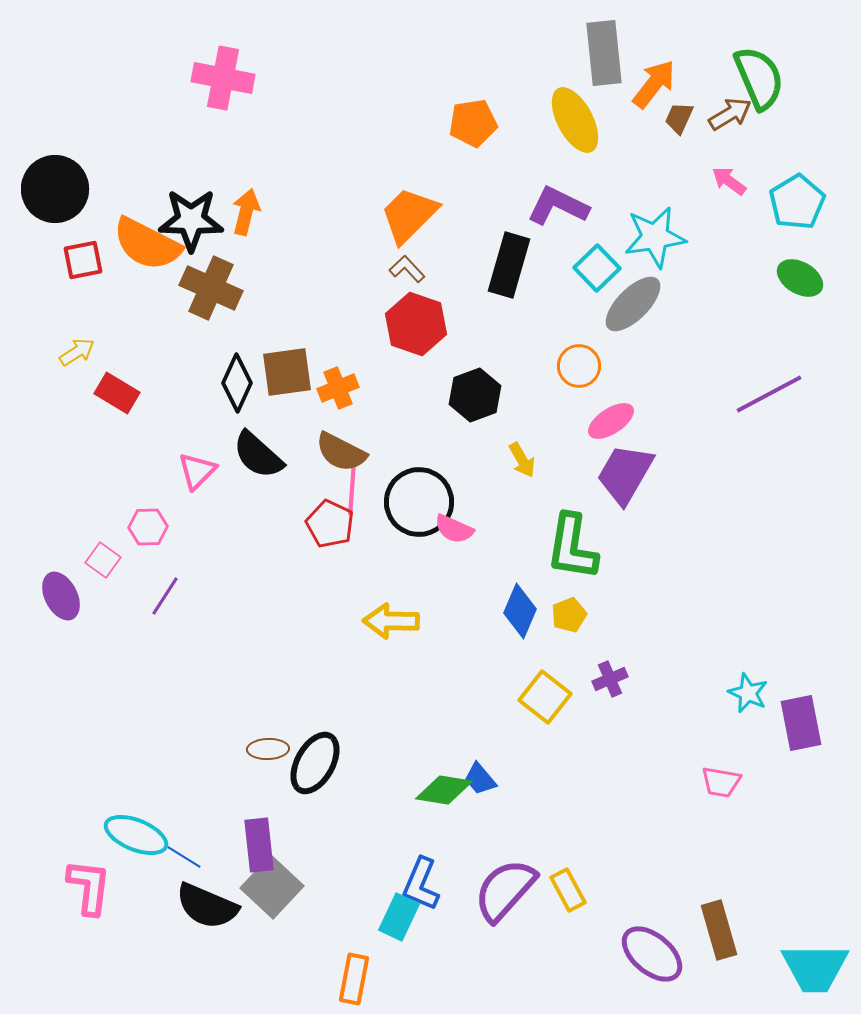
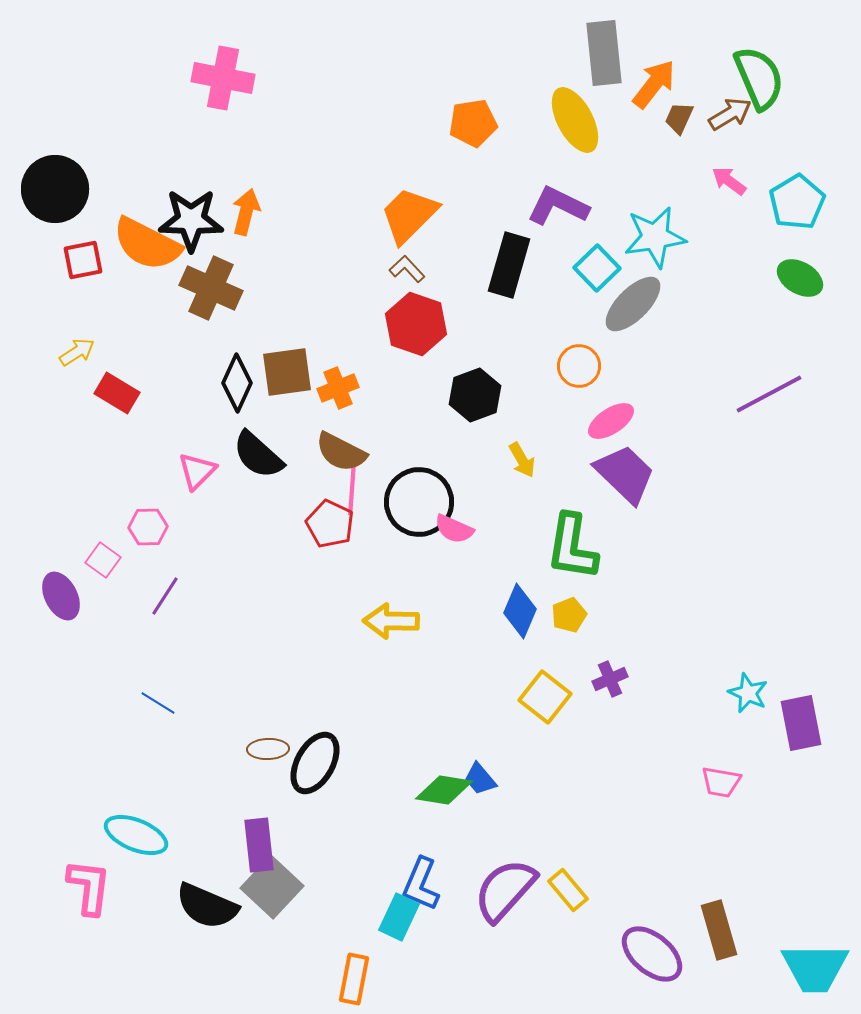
purple trapezoid at (625, 474): rotated 104 degrees clockwise
blue line at (184, 857): moved 26 px left, 154 px up
yellow rectangle at (568, 890): rotated 12 degrees counterclockwise
